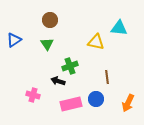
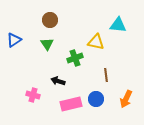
cyan triangle: moved 1 px left, 3 px up
green cross: moved 5 px right, 8 px up
brown line: moved 1 px left, 2 px up
orange arrow: moved 2 px left, 4 px up
